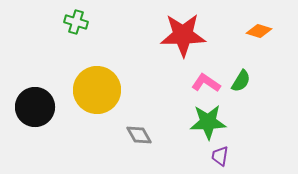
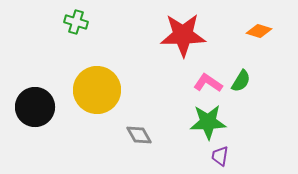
pink L-shape: moved 2 px right
